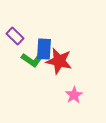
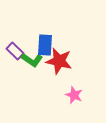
purple rectangle: moved 15 px down
blue rectangle: moved 1 px right, 4 px up
pink star: rotated 18 degrees counterclockwise
